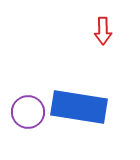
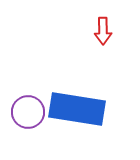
blue rectangle: moved 2 px left, 2 px down
